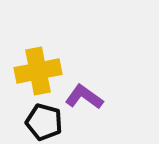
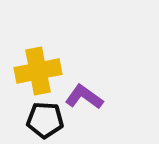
black pentagon: moved 1 px right, 2 px up; rotated 12 degrees counterclockwise
